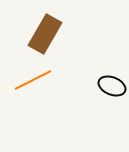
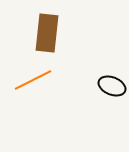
brown rectangle: moved 2 px right, 1 px up; rotated 24 degrees counterclockwise
